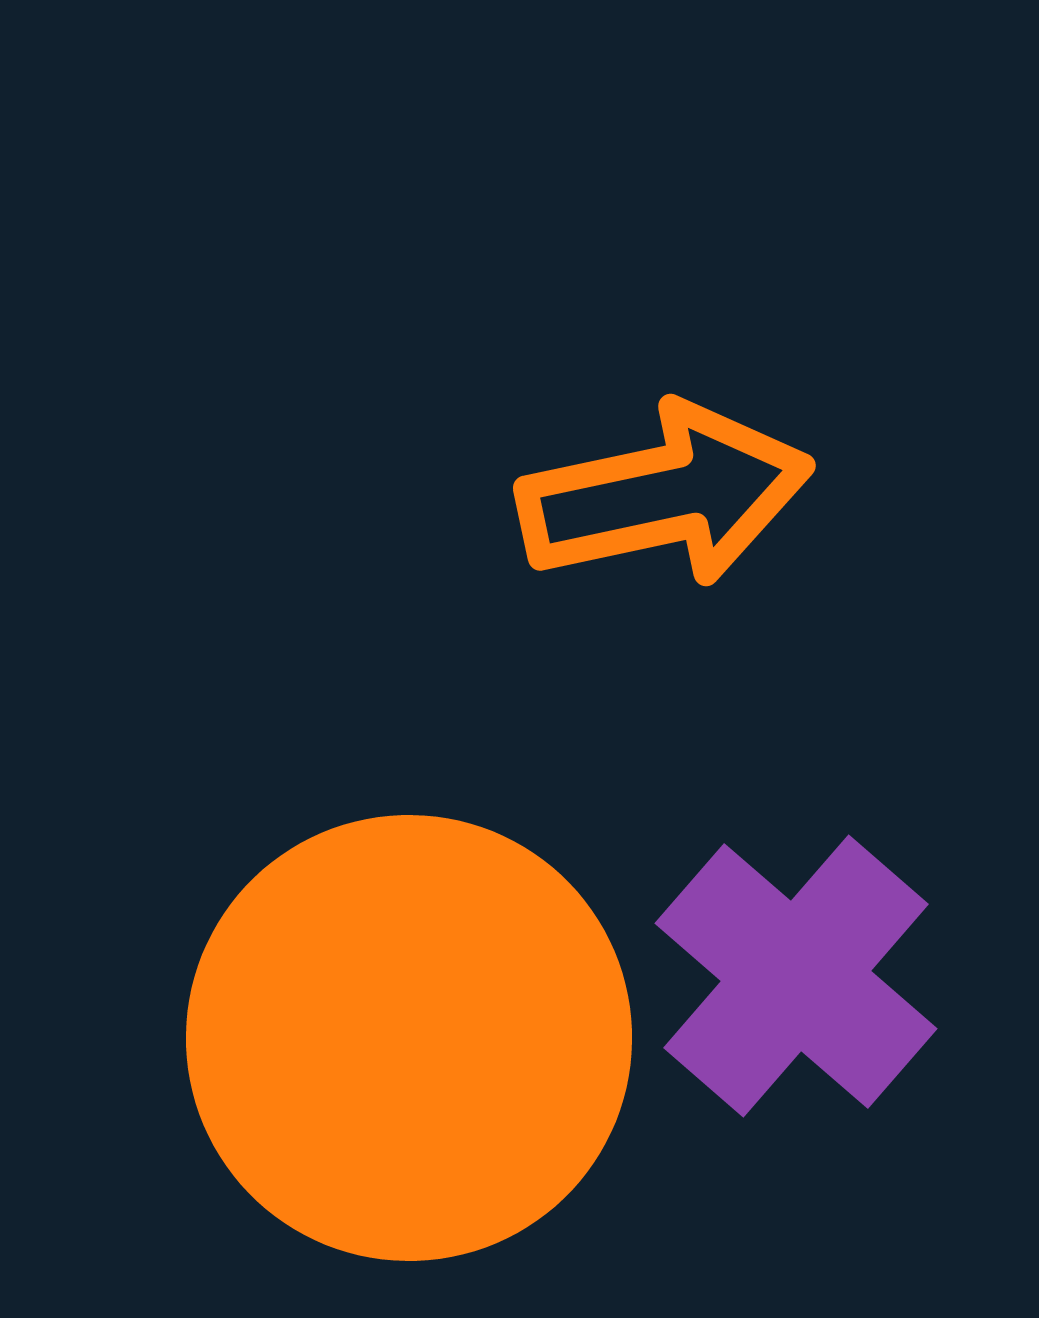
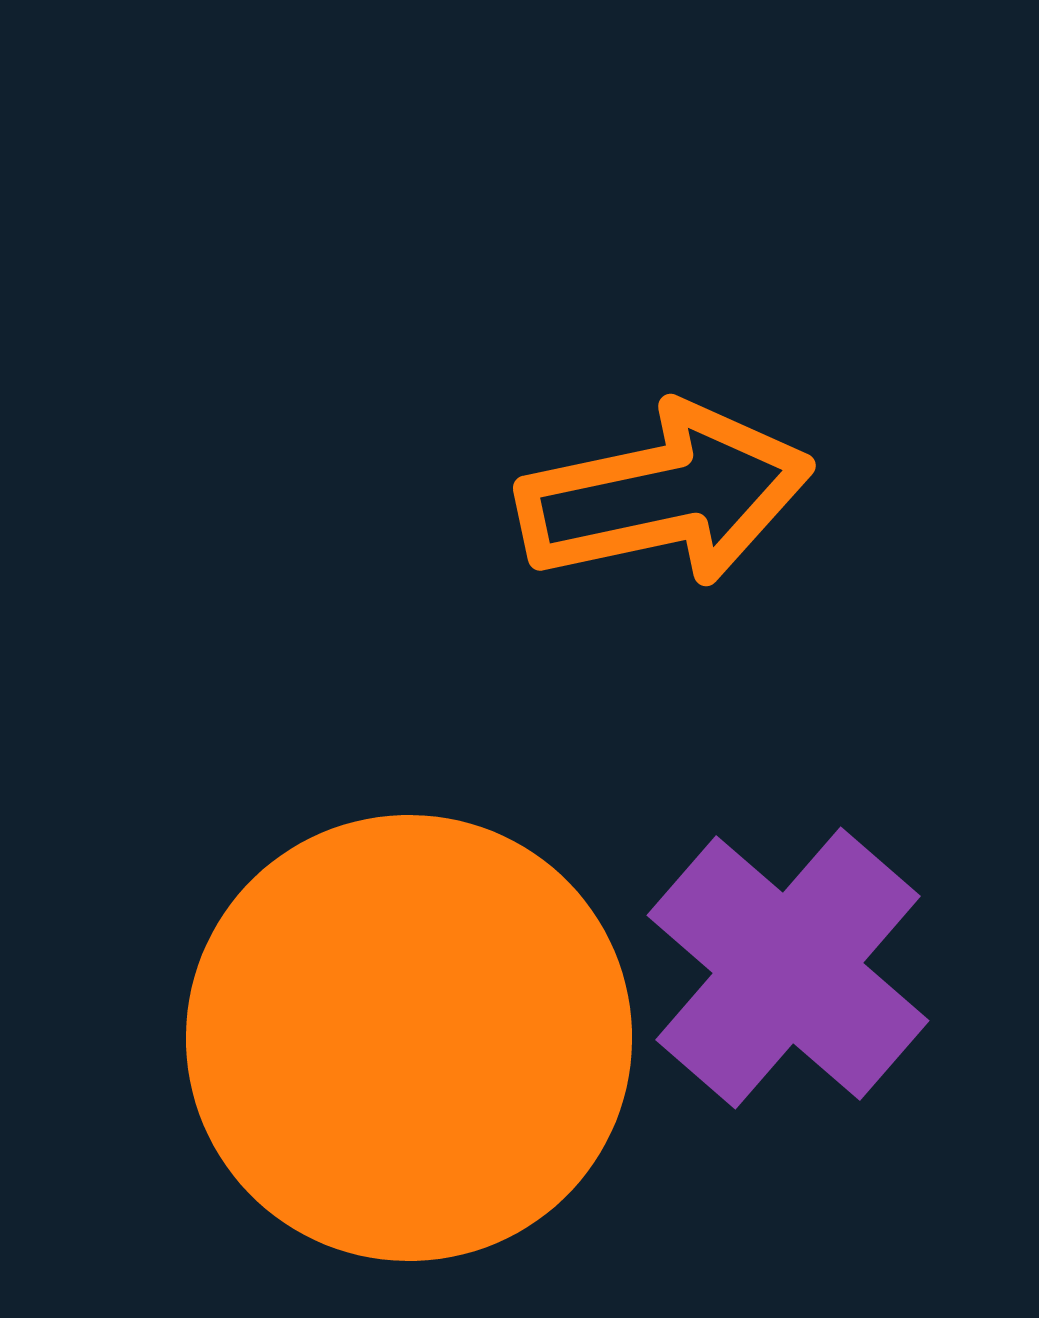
purple cross: moved 8 px left, 8 px up
